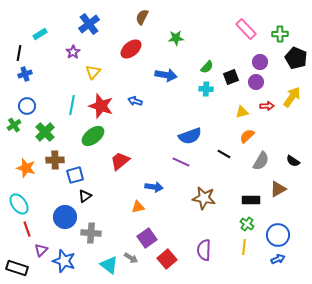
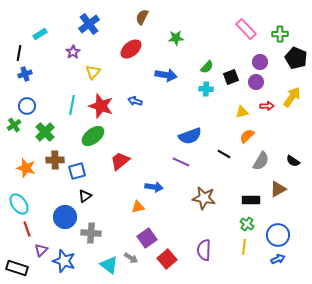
blue square at (75, 175): moved 2 px right, 4 px up
